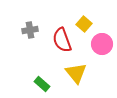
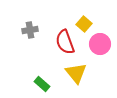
red semicircle: moved 3 px right, 2 px down
pink circle: moved 2 px left
